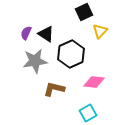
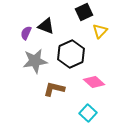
black triangle: moved 8 px up; rotated 12 degrees counterclockwise
pink diamond: rotated 35 degrees clockwise
cyan square: rotated 18 degrees counterclockwise
